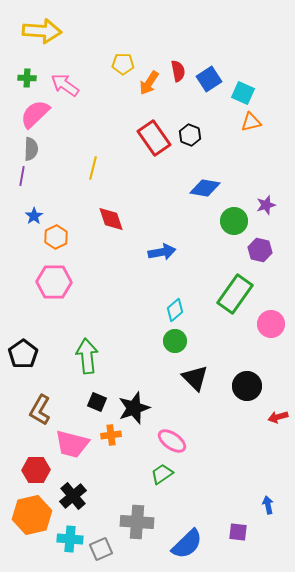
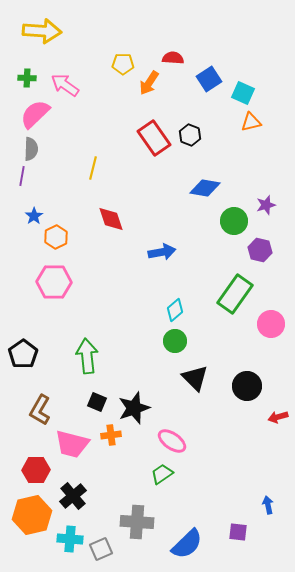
red semicircle at (178, 71): moved 5 px left, 13 px up; rotated 75 degrees counterclockwise
